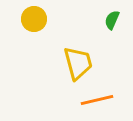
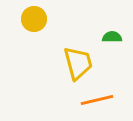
green semicircle: moved 17 px down; rotated 66 degrees clockwise
